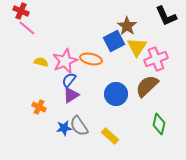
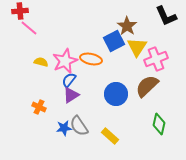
red cross: moved 1 px left; rotated 28 degrees counterclockwise
pink line: moved 2 px right
